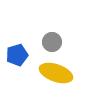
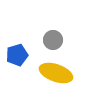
gray circle: moved 1 px right, 2 px up
